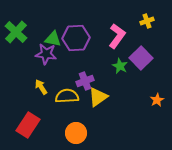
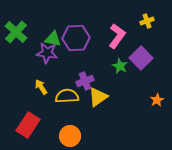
purple star: moved 1 px right, 1 px up
orange circle: moved 6 px left, 3 px down
